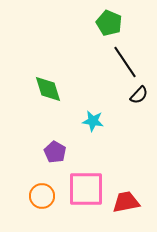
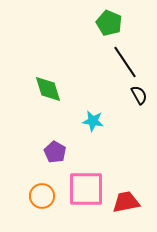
black semicircle: rotated 72 degrees counterclockwise
